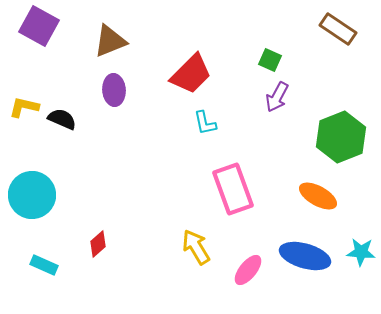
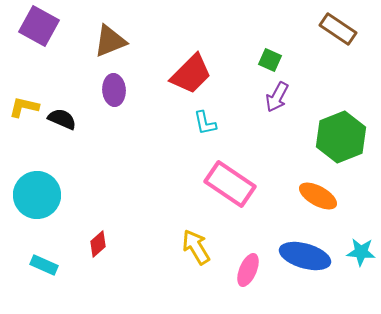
pink rectangle: moved 3 px left, 5 px up; rotated 36 degrees counterclockwise
cyan circle: moved 5 px right
pink ellipse: rotated 16 degrees counterclockwise
